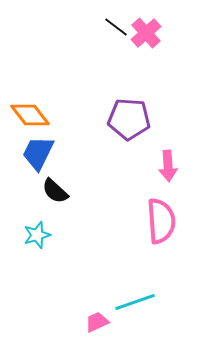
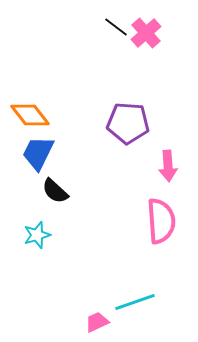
purple pentagon: moved 1 px left, 4 px down
